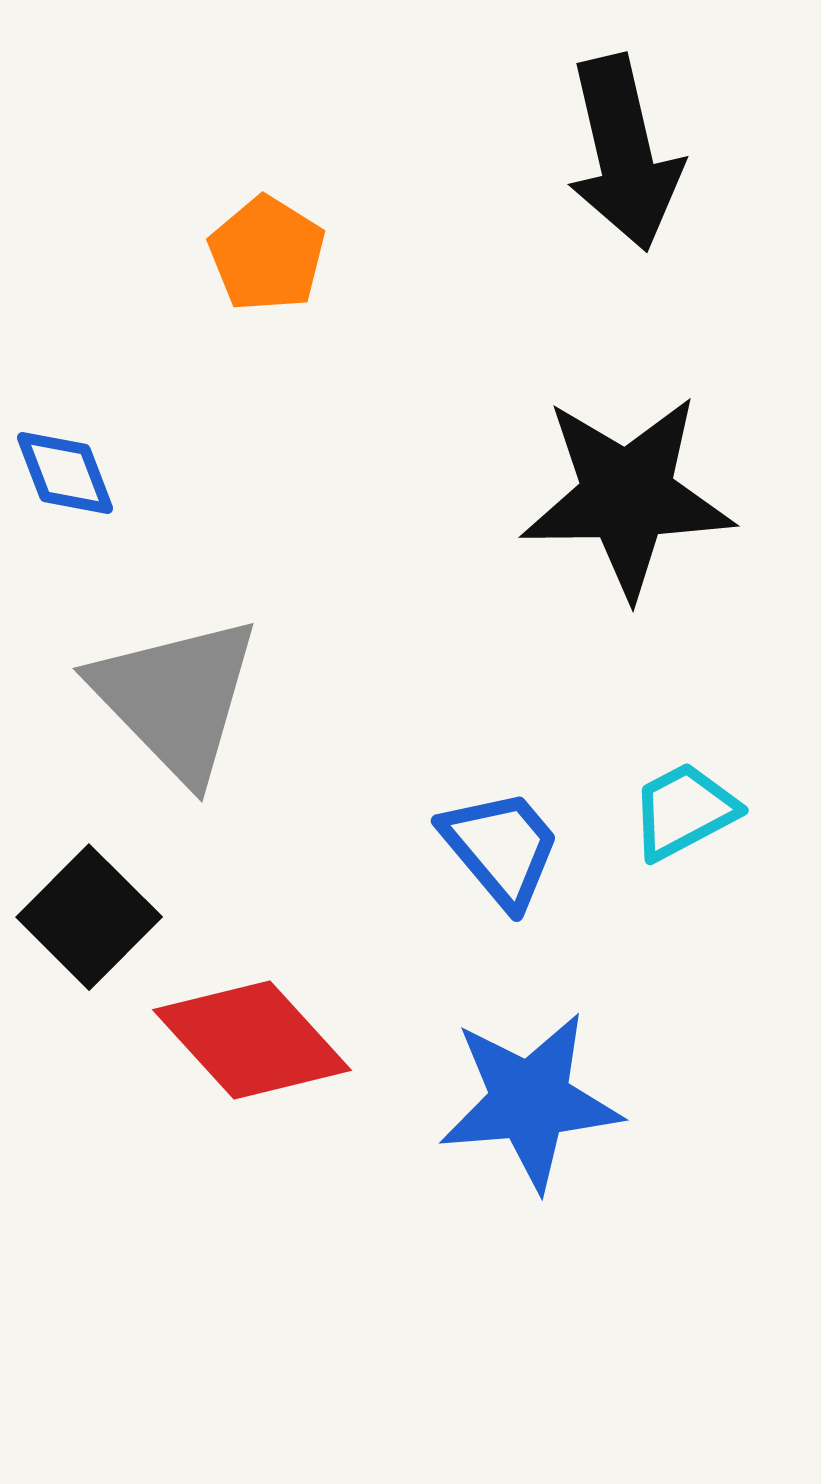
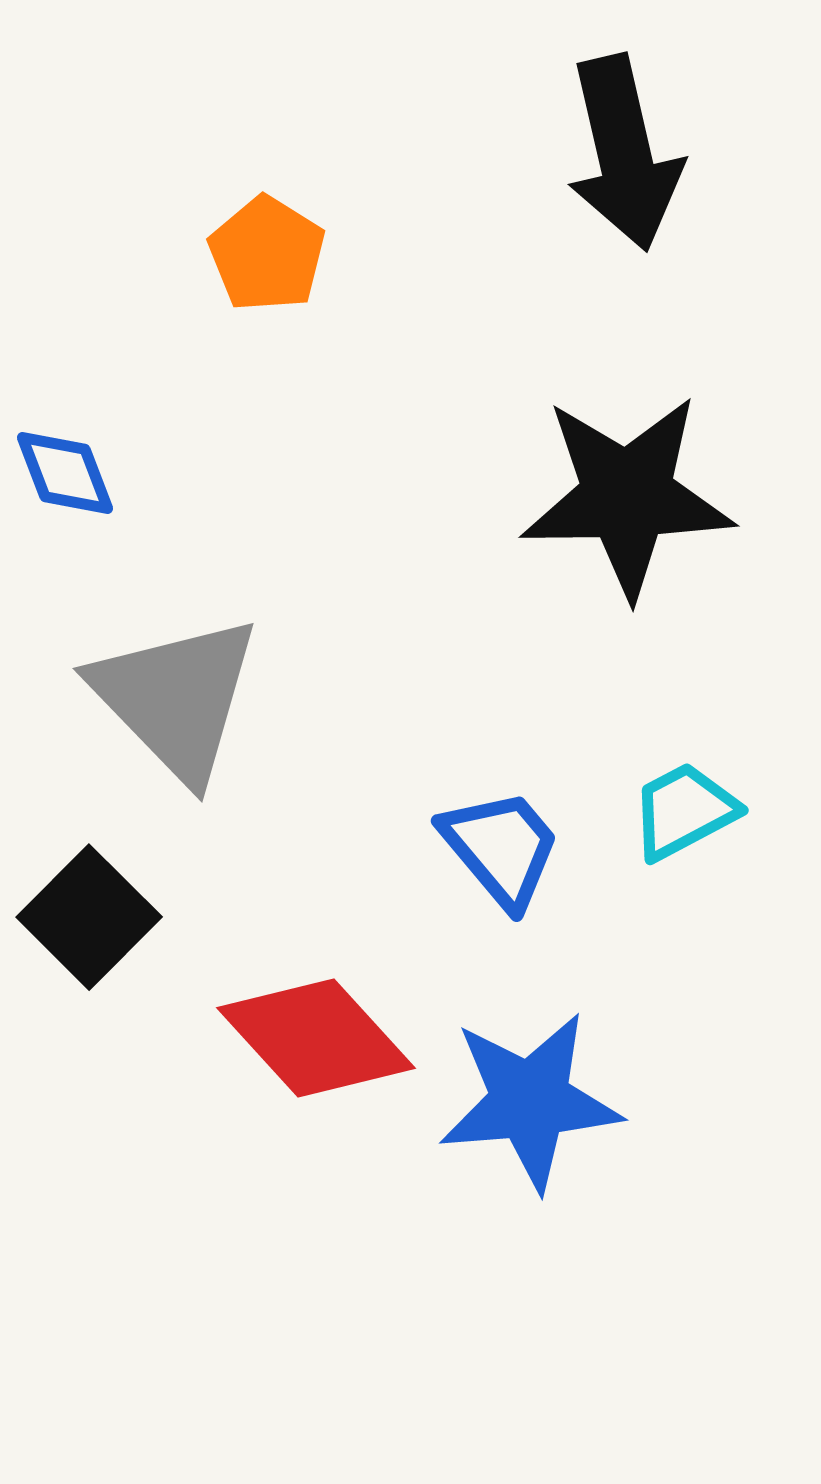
red diamond: moved 64 px right, 2 px up
